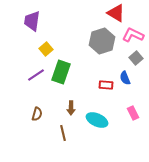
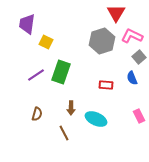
red triangle: rotated 30 degrees clockwise
purple trapezoid: moved 5 px left, 3 px down
pink L-shape: moved 1 px left, 1 px down
yellow square: moved 7 px up; rotated 24 degrees counterclockwise
gray square: moved 3 px right, 1 px up
blue semicircle: moved 7 px right
pink rectangle: moved 6 px right, 3 px down
cyan ellipse: moved 1 px left, 1 px up
brown line: moved 1 px right; rotated 14 degrees counterclockwise
